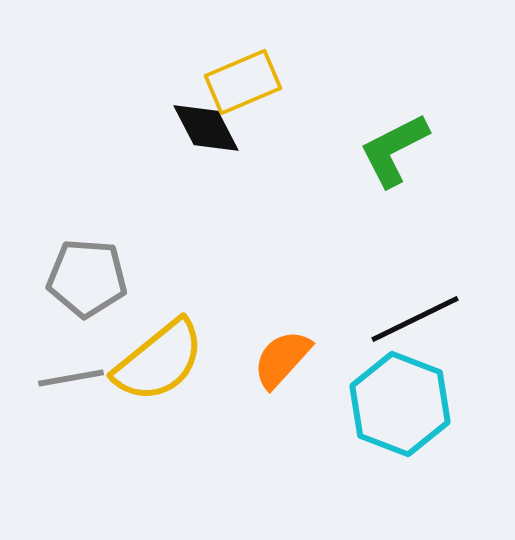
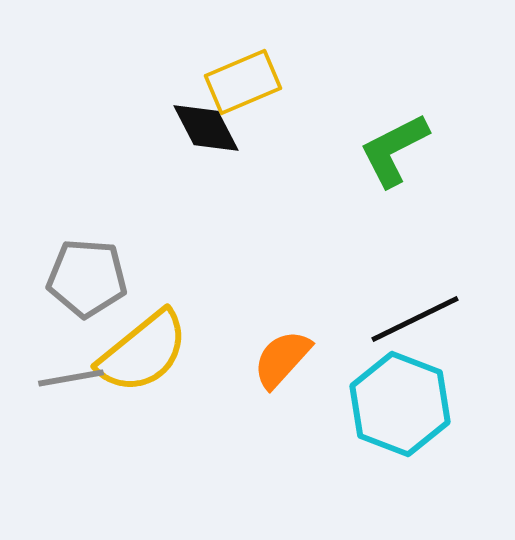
yellow semicircle: moved 16 px left, 9 px up
